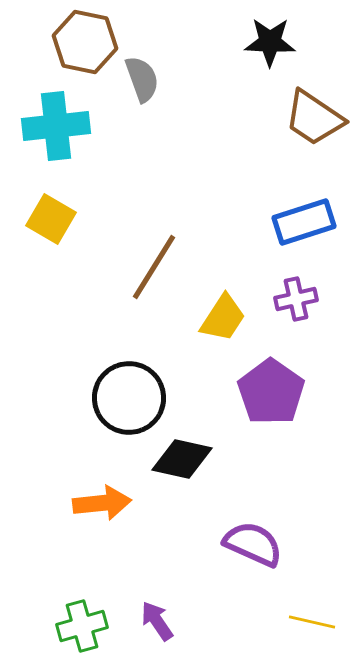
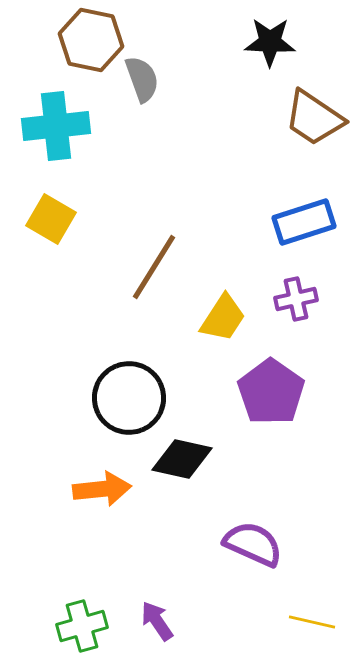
brown hexagon: moved 6 px right, 2 px up
orange arrow: moved 14 px up
